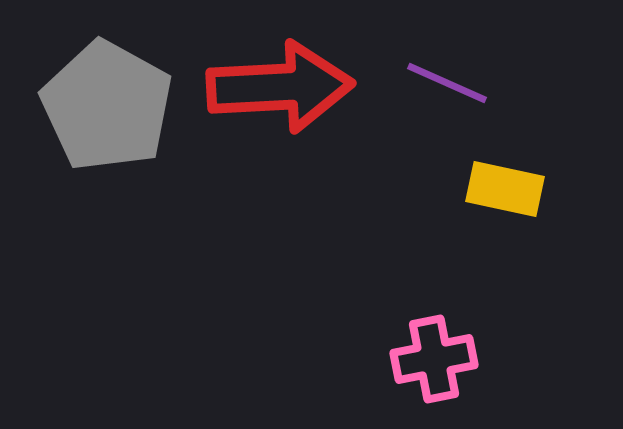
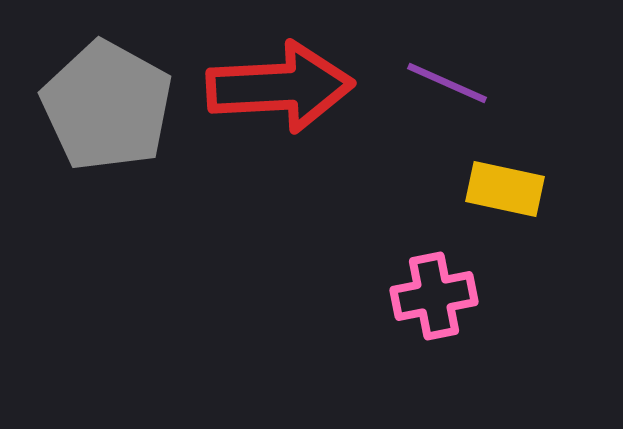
pink cross: moved 63 px up
